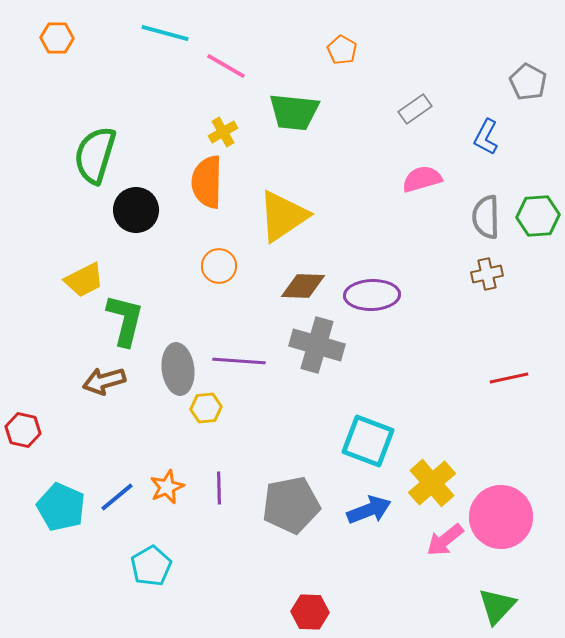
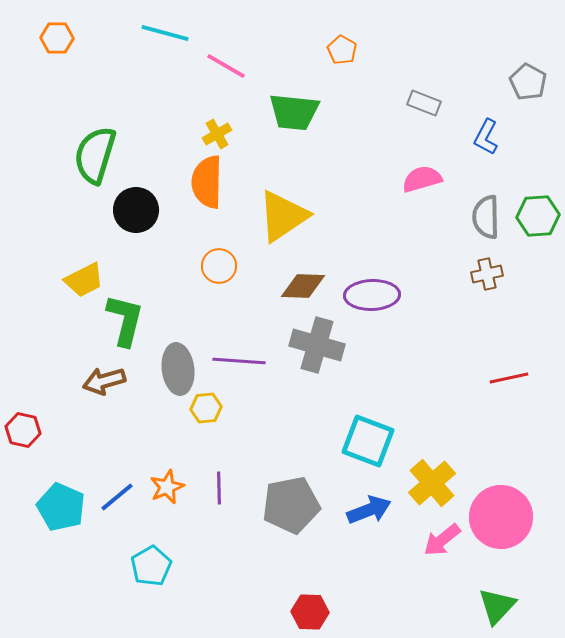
gray rectangle at (415, 109): moved 9 px right, 6 px up; rotated 56 degrees clockwise
yellow cross at (223, 132): moved 6 px left, 2 px down
pink arrow at (445, 540): moved 3 px left
